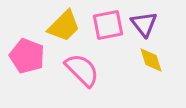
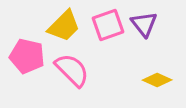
pink square: rotated 8 degrees counterclockwise
pink pentagon: rotated 8 degrees counterclockwise
yellow diamond: moved 6 px right, 20 px down; rotated 48 degrees counterclockwise
pink semicircle: moved 10 px left
